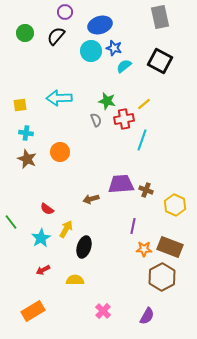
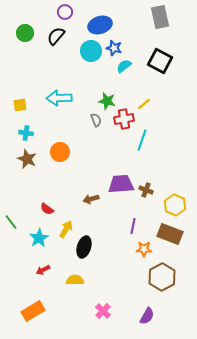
cyan star: moved 2 px left
brown rectangle: moved 13 px up
